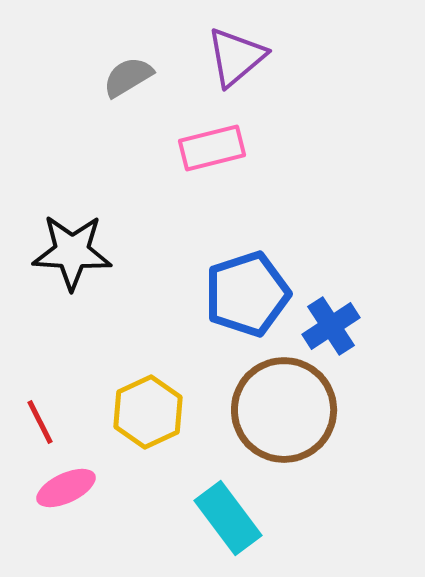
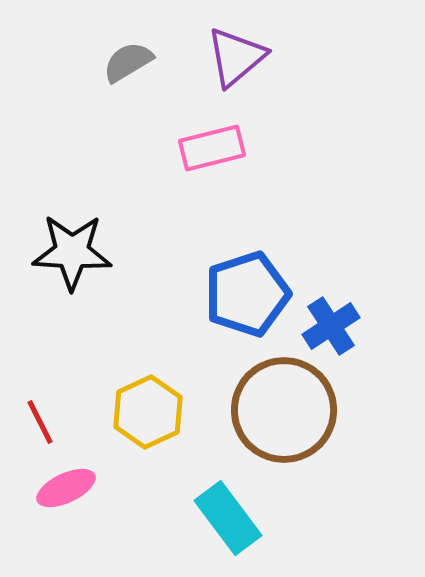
gray semicircle: moved 15 px up
